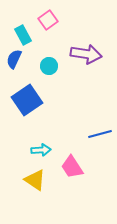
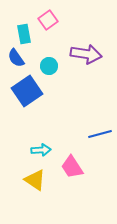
cyan rectangle: moved 1 px right, 1 px up; rotated 18 degrees clockwise
blue semicircle: moved 2 px right, 1 px up; rotated 60 degrees counterclockwise
blue square: moved 9 px up
